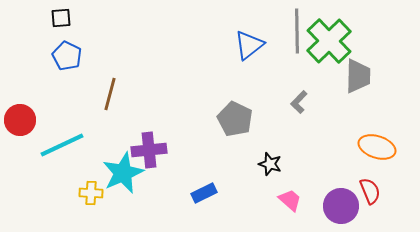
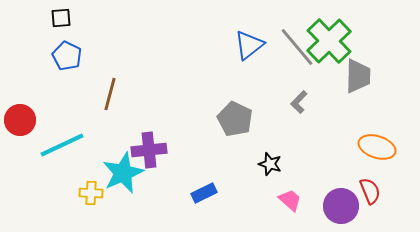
gray line: moved 16 px down; rotated 39 degrees counterclockwise
